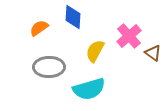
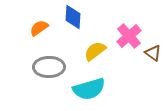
yellow semicircle: rotated 25 degrees clockwise
